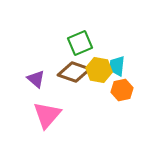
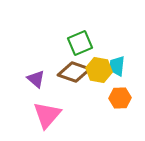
orange hexagon: moved 2 px left, 8 px down; rotated 10 degrees clockwise
